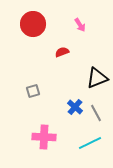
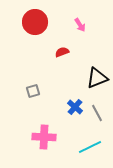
red circle: moved 2 px right, 2 px up
gray line: moved 1 px right
cyan line: moved 4 px down
